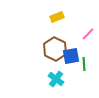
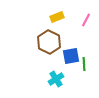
pink line: moved 2 px left, 14 px up; rotated 16 degrees counterclockwise
brown hexagon: moved 6 px left, 7 px up
cyan cross: rotated 21 degrees clockwise
